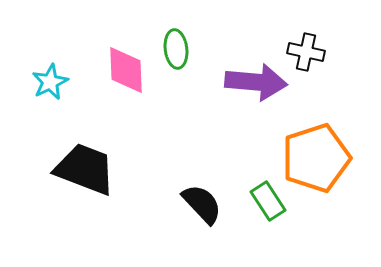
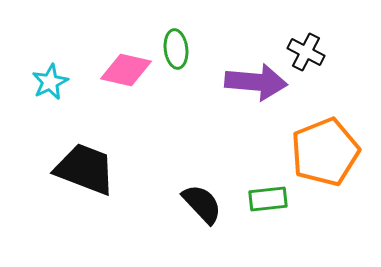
black cross: rotated 15 degrees clockwise
pink diamond: rotated 75 degrees counterclockwise
orange pentagon: moved 9 px right, 6 px up; rotated 4 degrees counterclockwise
green rectangle: moved 2 px up; rotated 63 degrees counterclockwise
